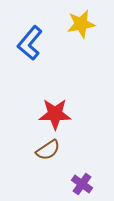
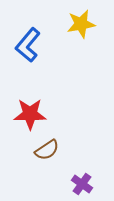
blue L-shape: moved 2 px left, 2 px down
red star: moved 25 px left
brown semicircle: moved 1 px left
